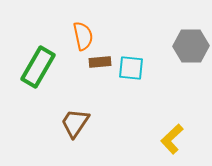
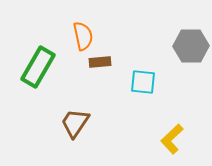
cyan square: moved 12 px right, 14 px down
